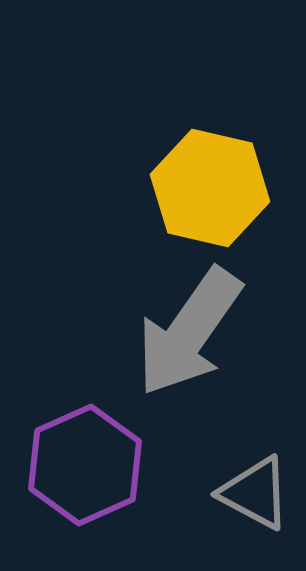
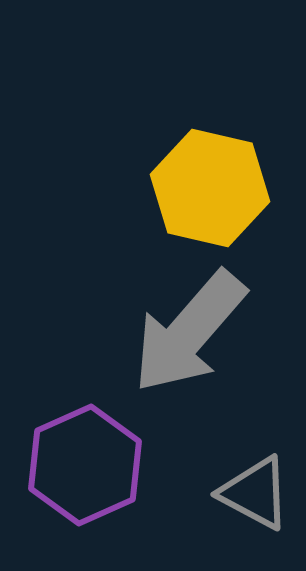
gray arrow: rotated 6 degrees clockwise
